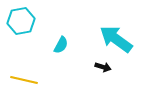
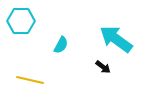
cyan hexagon: rotated 12 degrees clockwise
black arrow: rotated 21 degrees clockwise
yellow line: moved 6 px right
